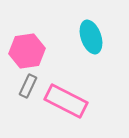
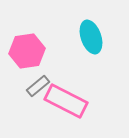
gray rectangle: moved 10 px right; rotated 25 degrees clockwise
